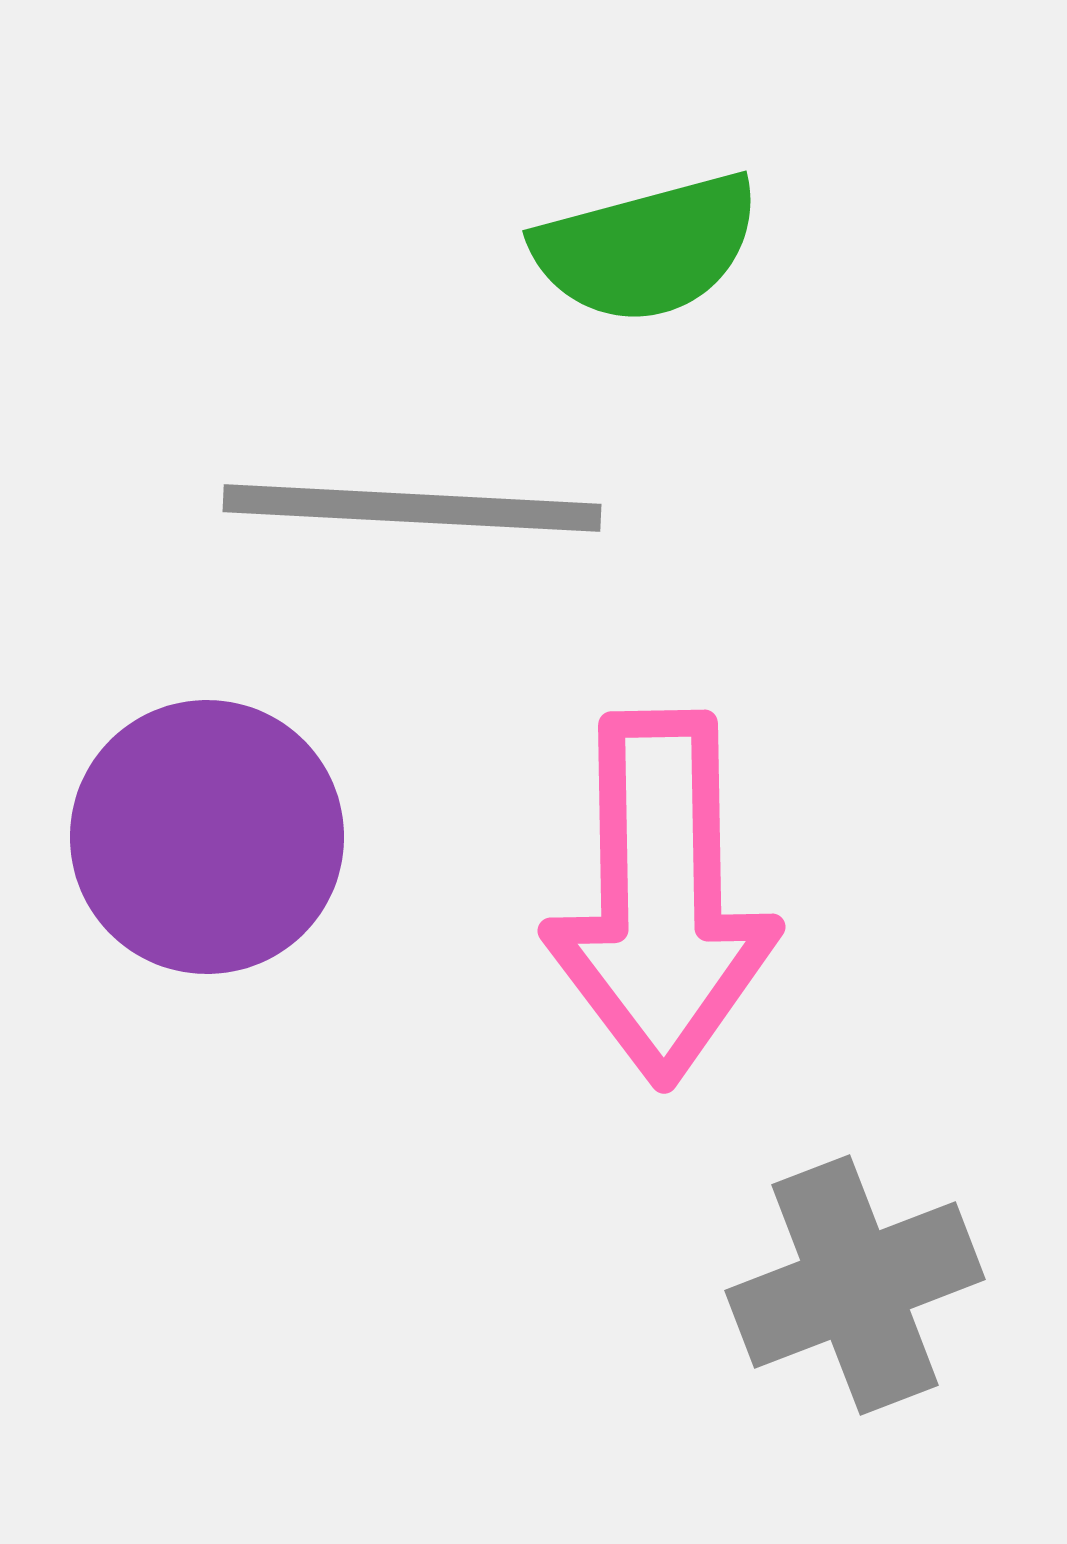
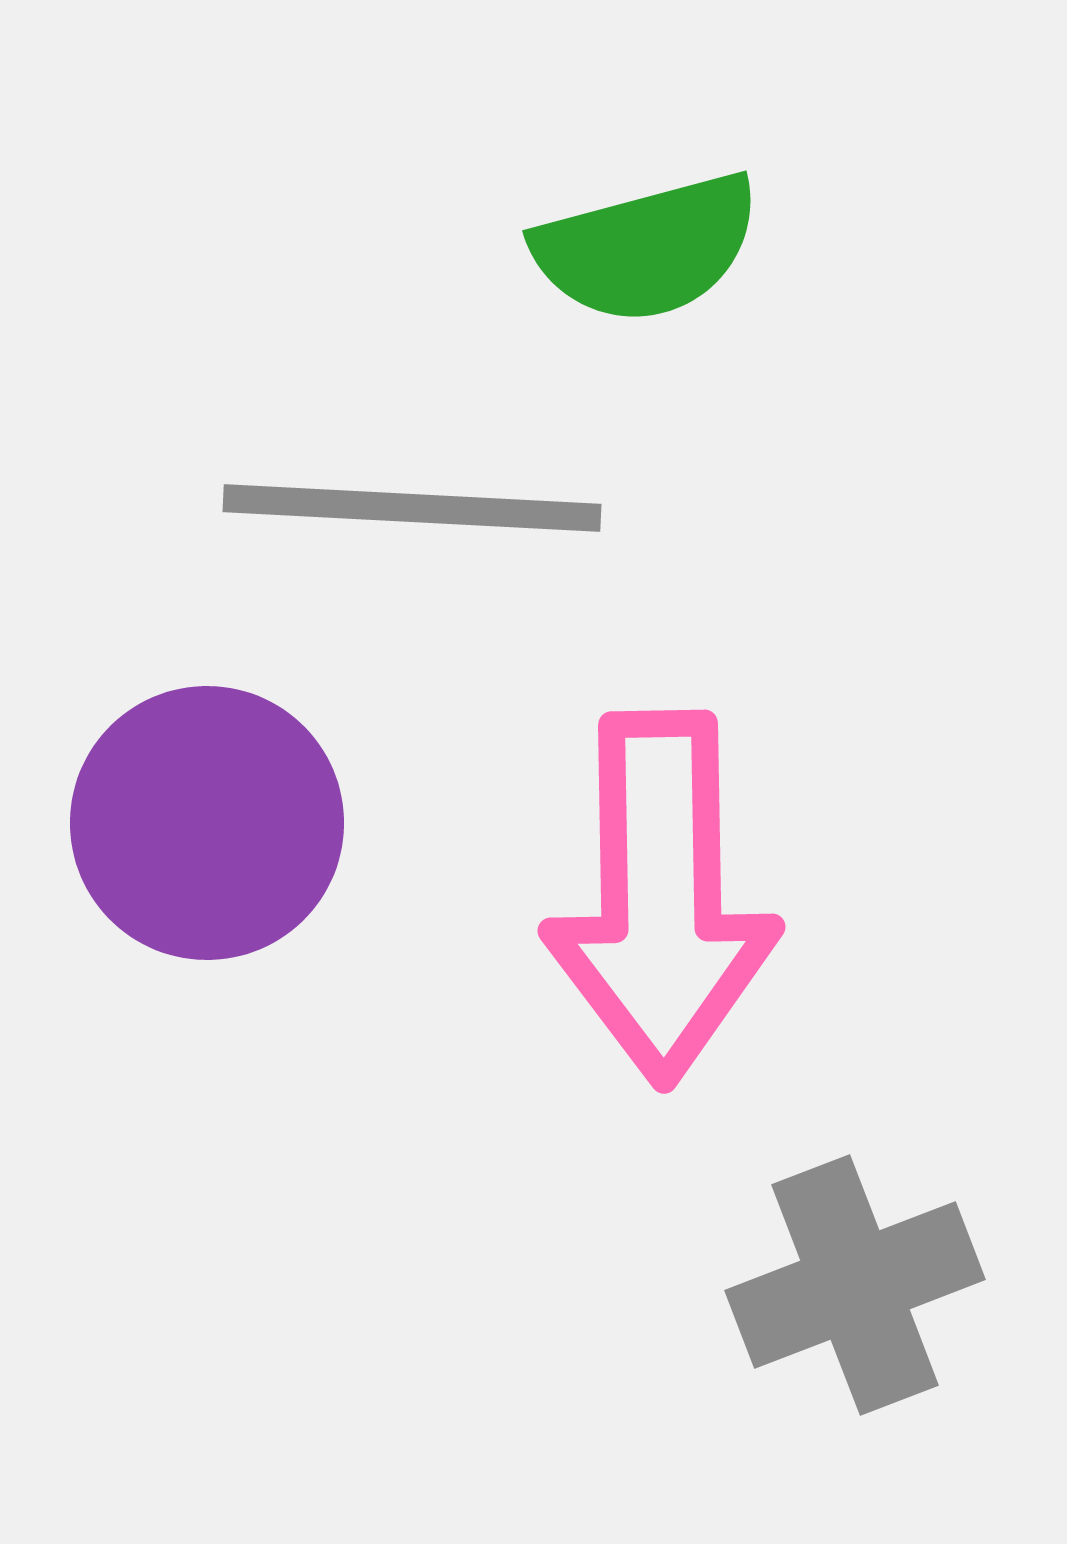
purple circle: moved 14 px up
